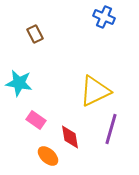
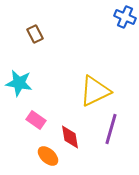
blue cross: moved 21 px right
